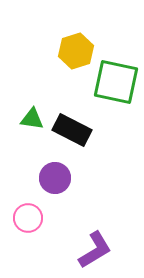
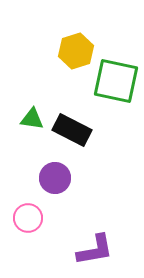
green square: moved 1 px up
purple L-shape: rotated 21 degrees clockwise
